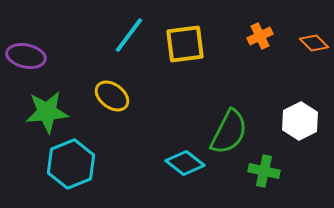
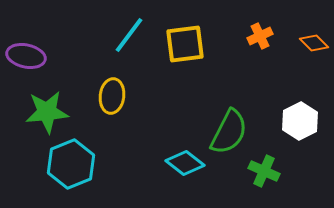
yellow ellipse: rotated 60 degrees clockwise
green cross: rotated 12 degrees clockwise
